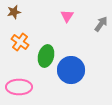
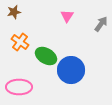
green ellipse: rotated 75 degrees counterclockwise
